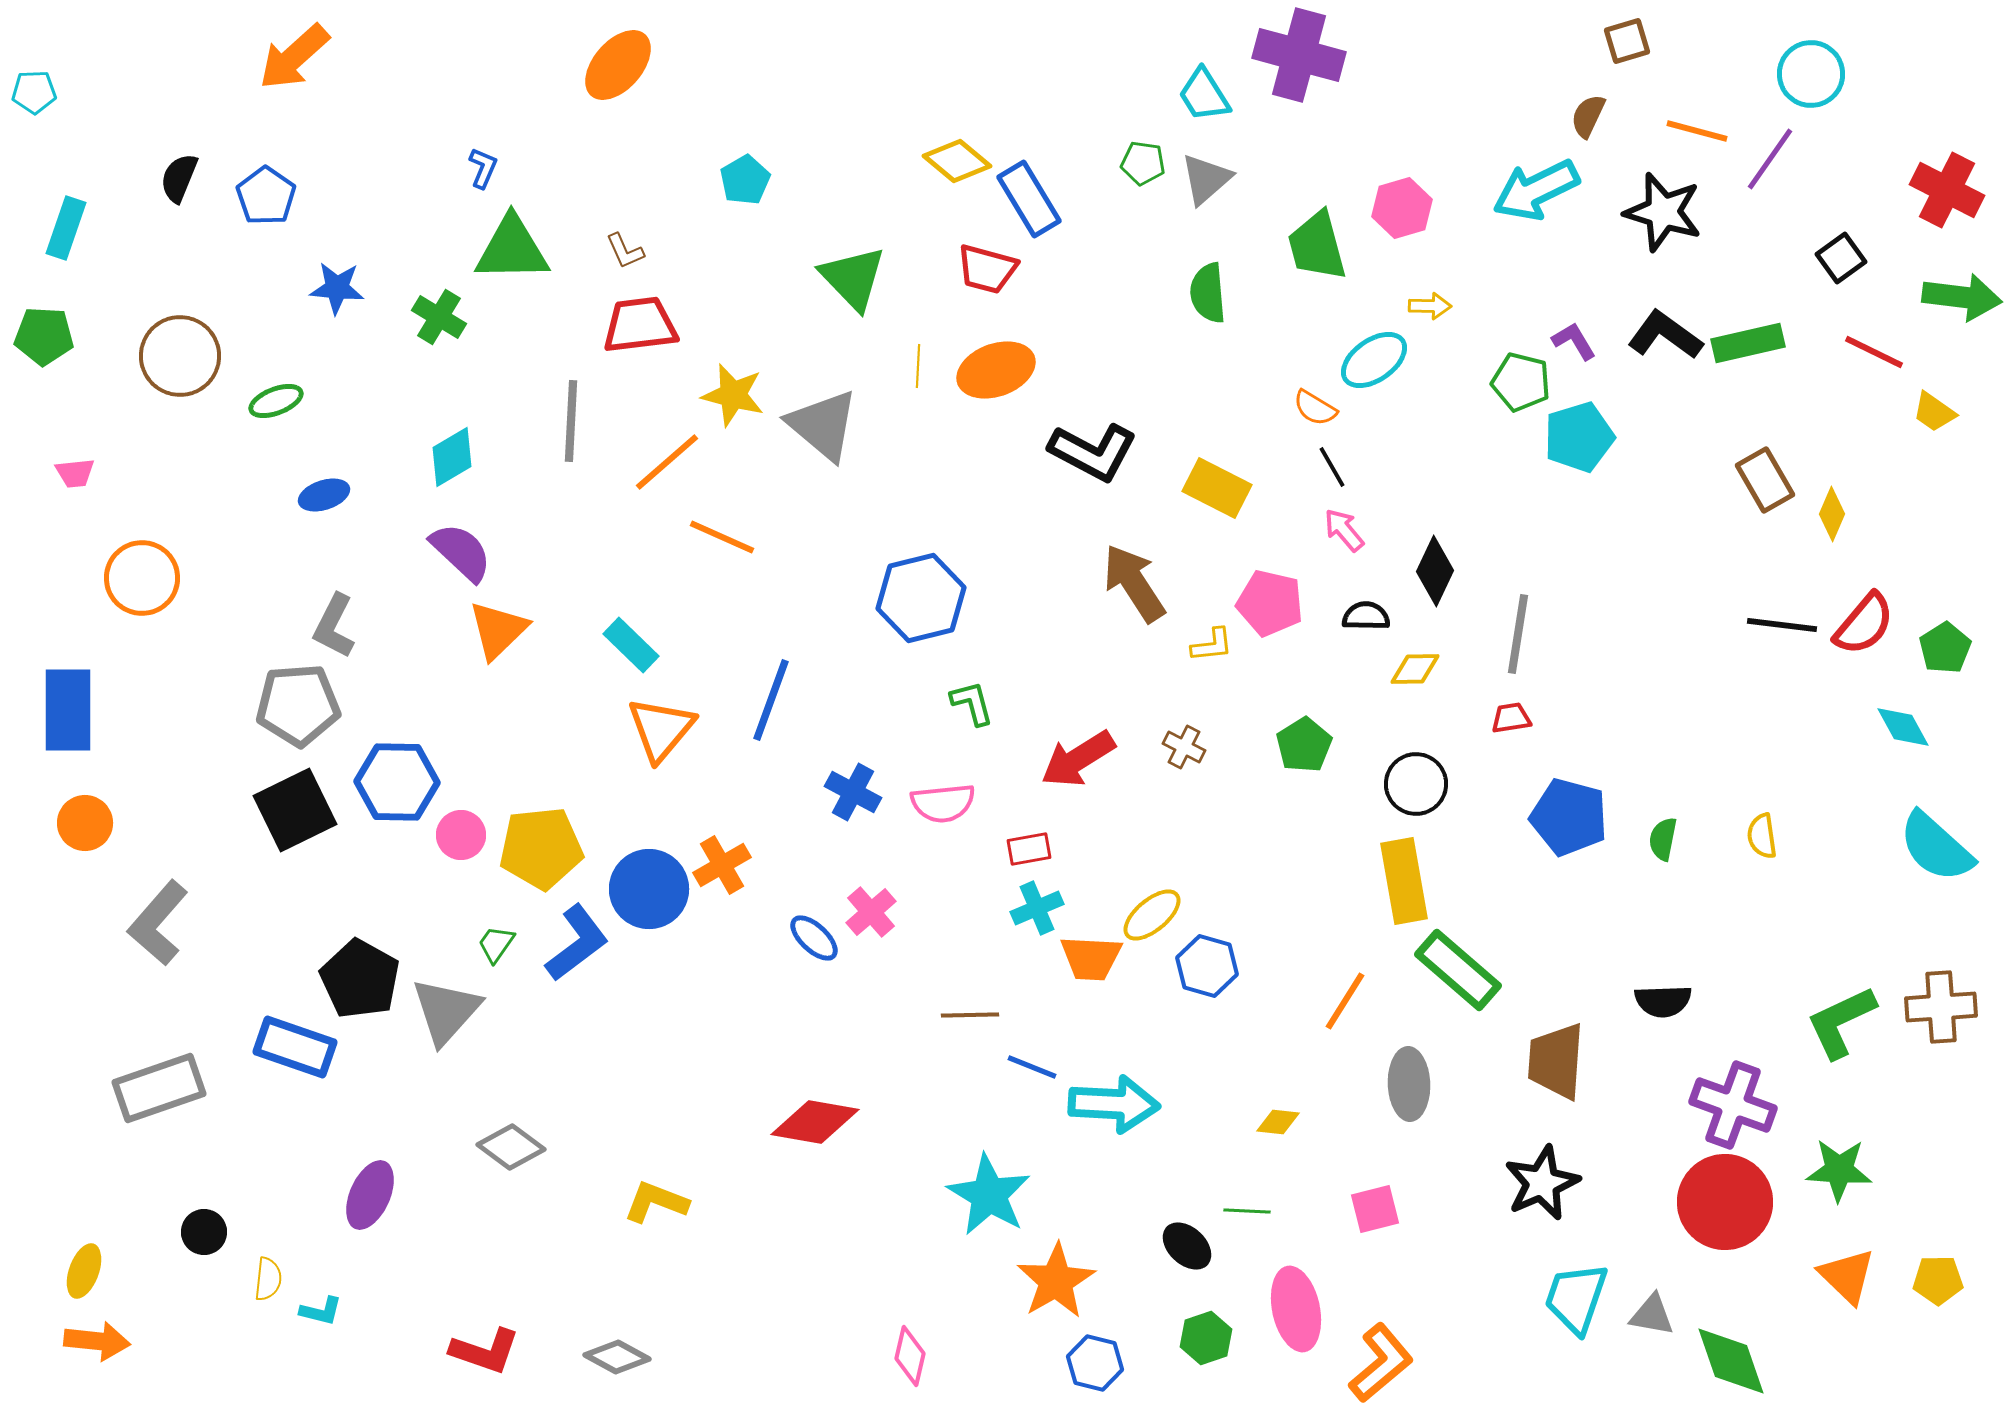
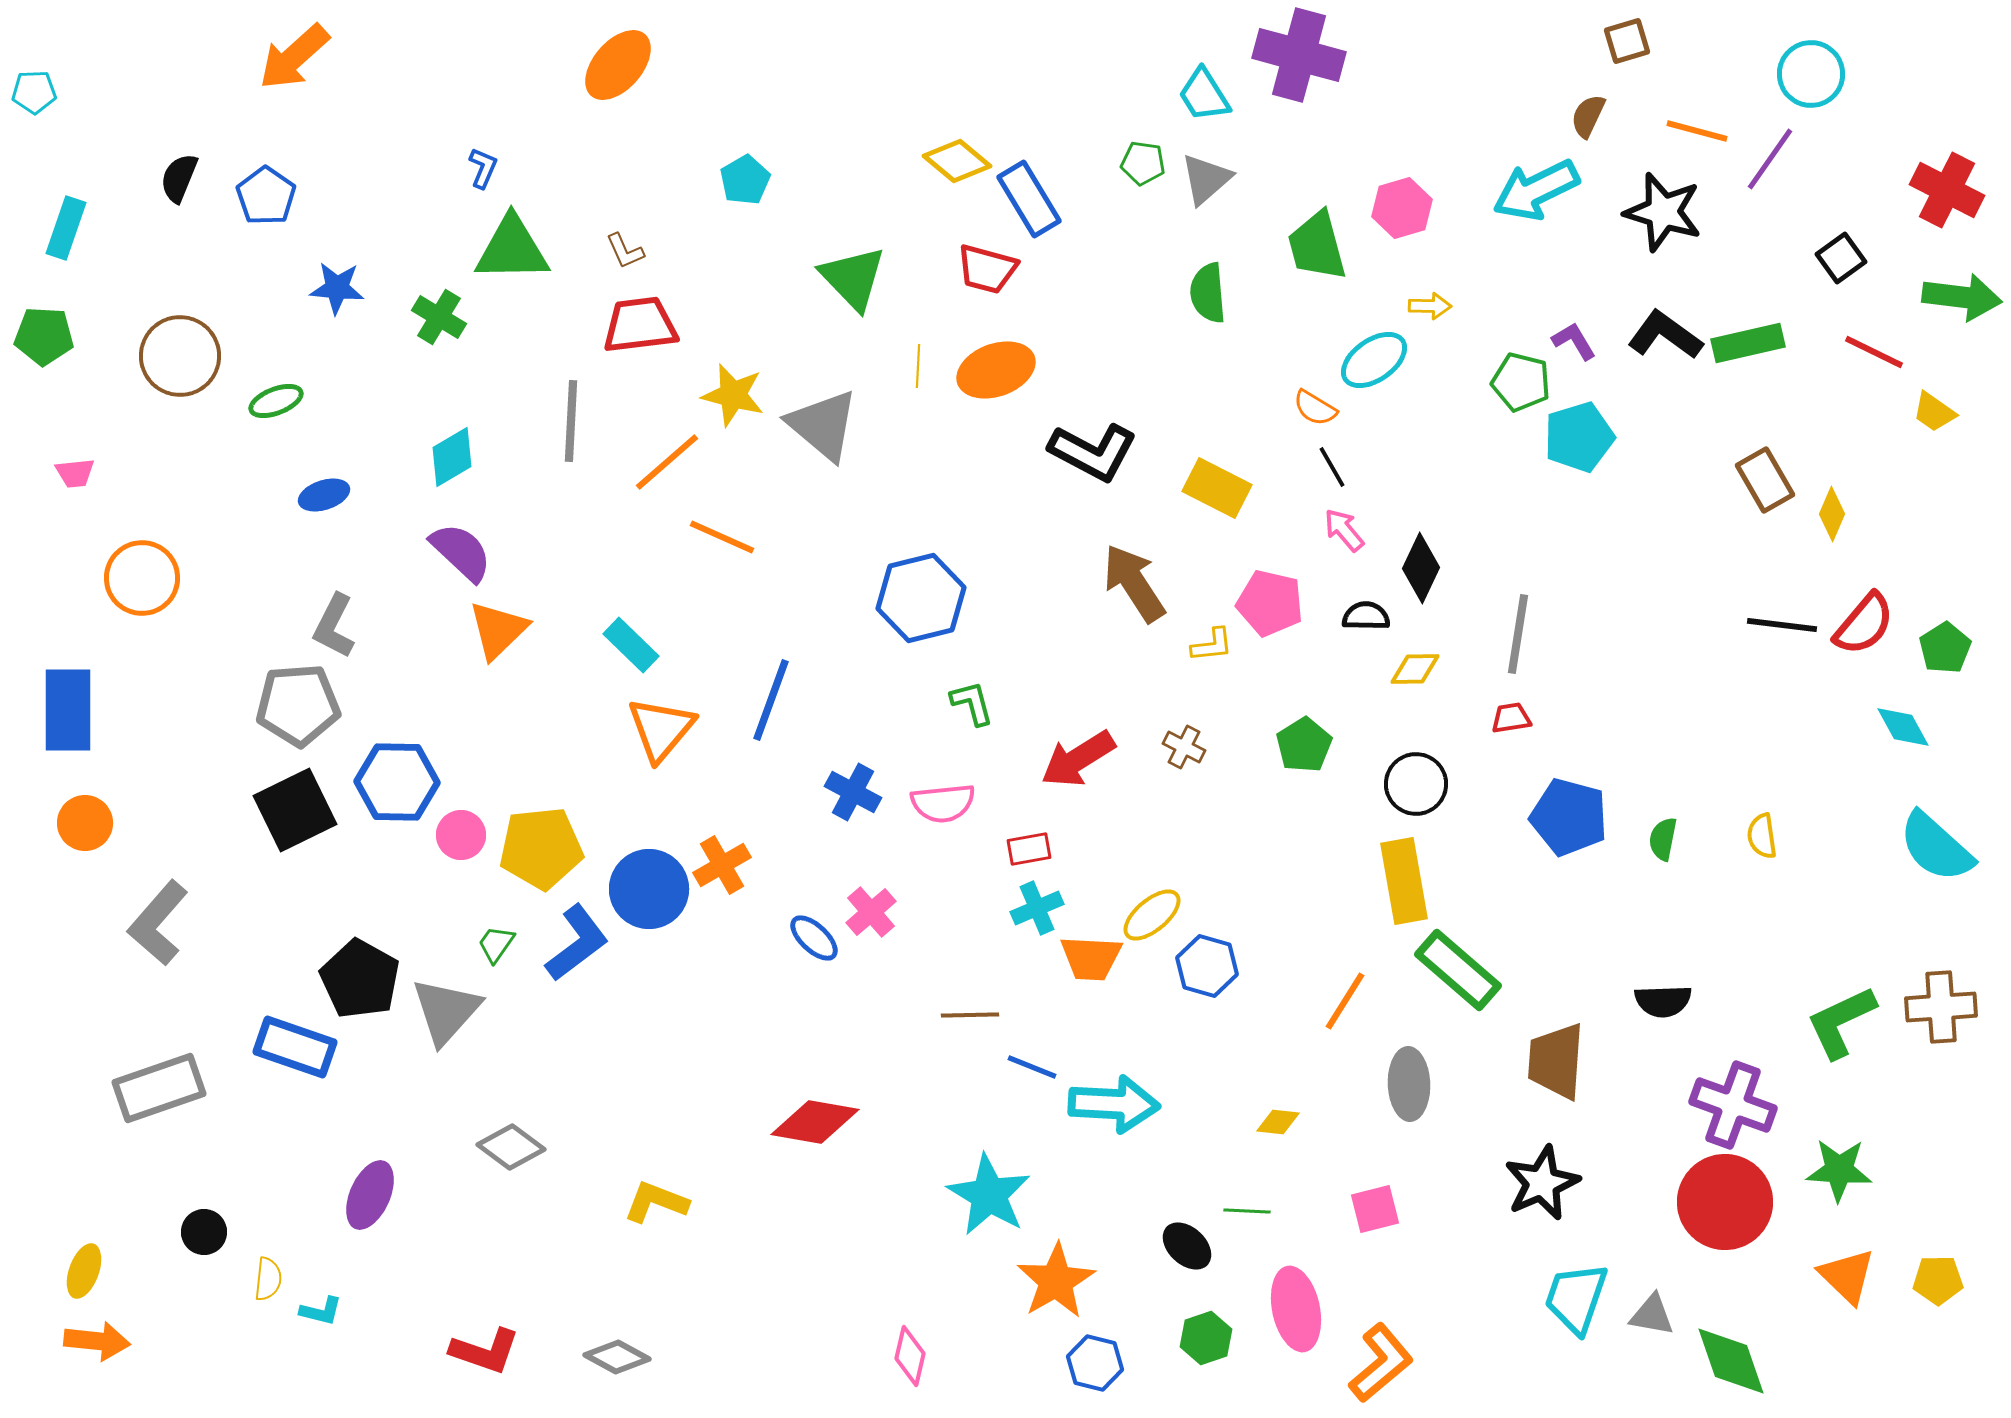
black diamond at (1435, 571): moved 14 px left, 3 px up
